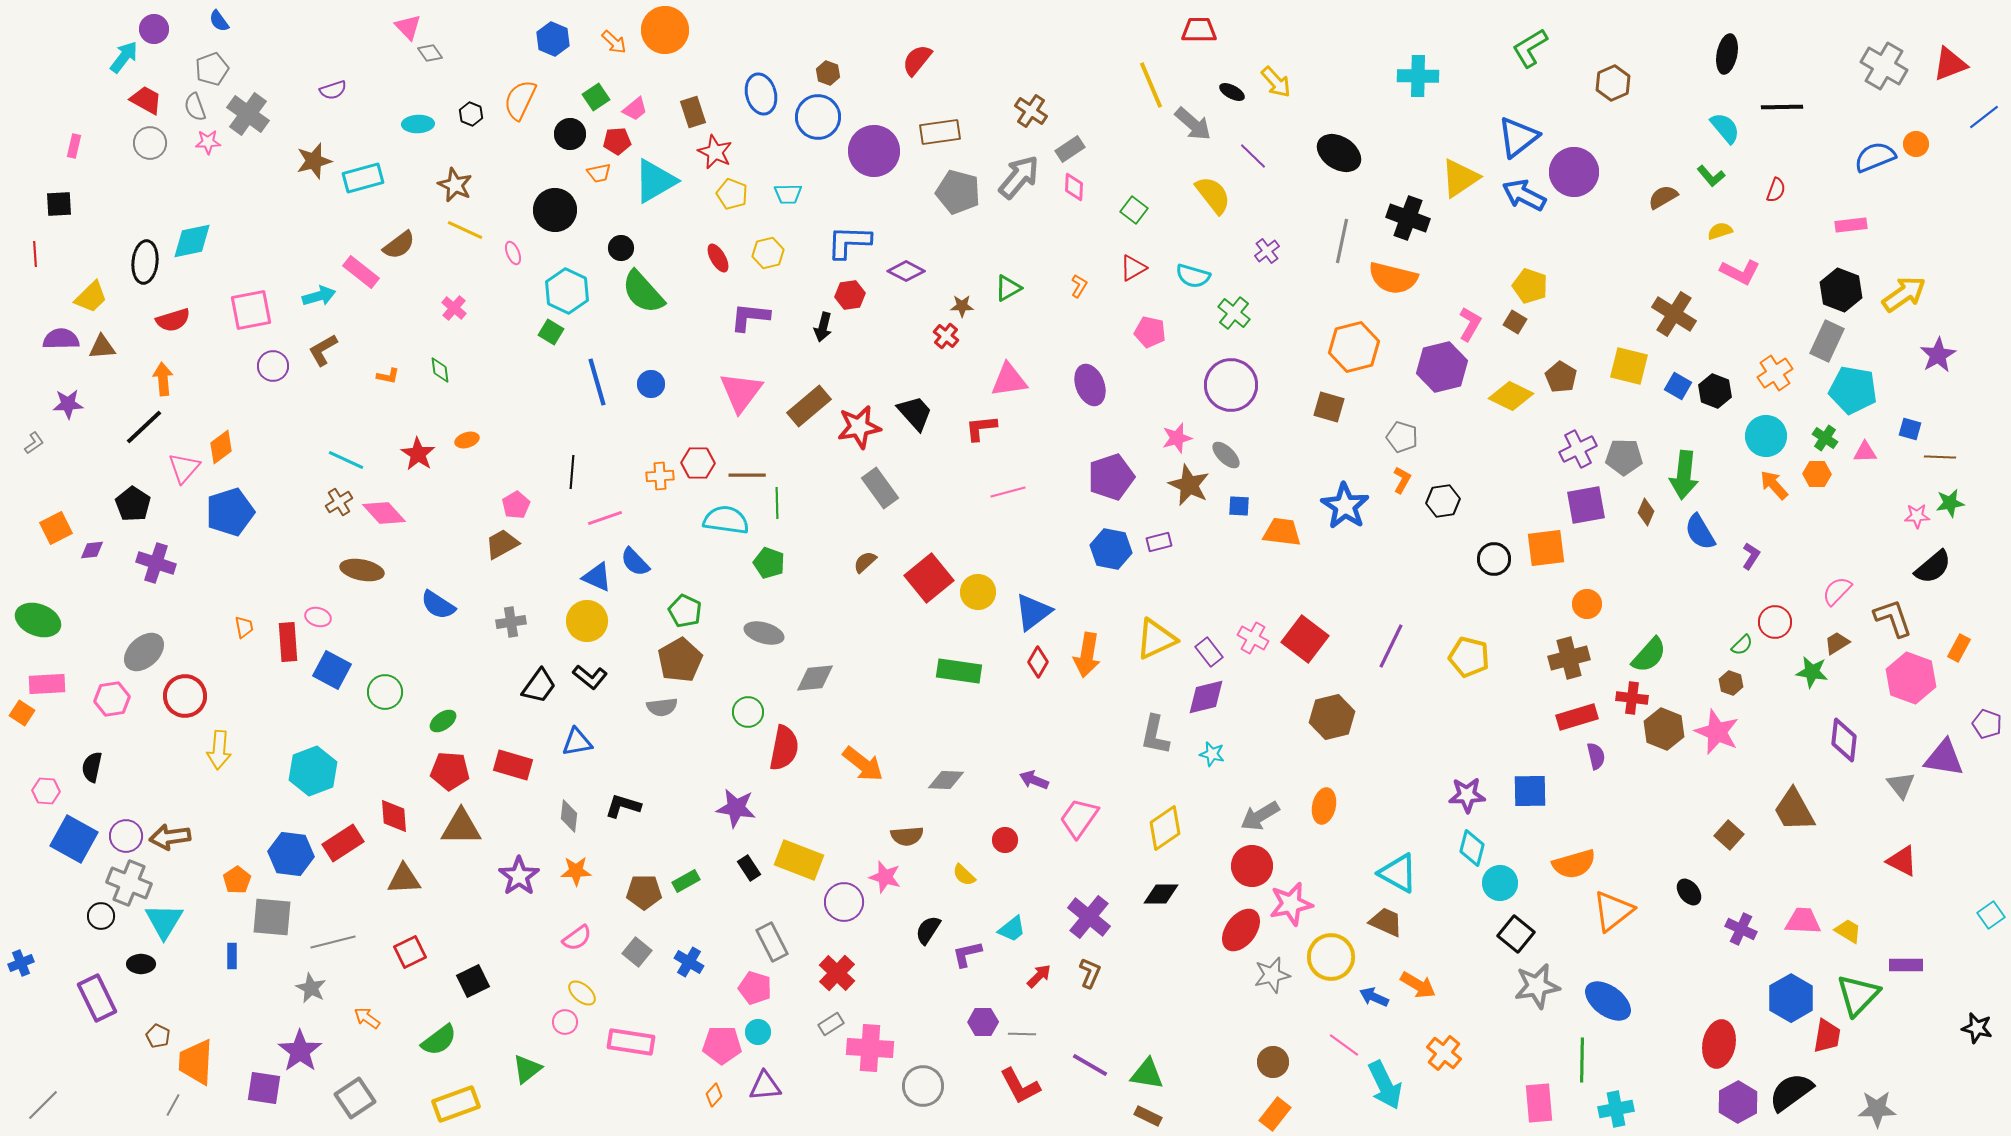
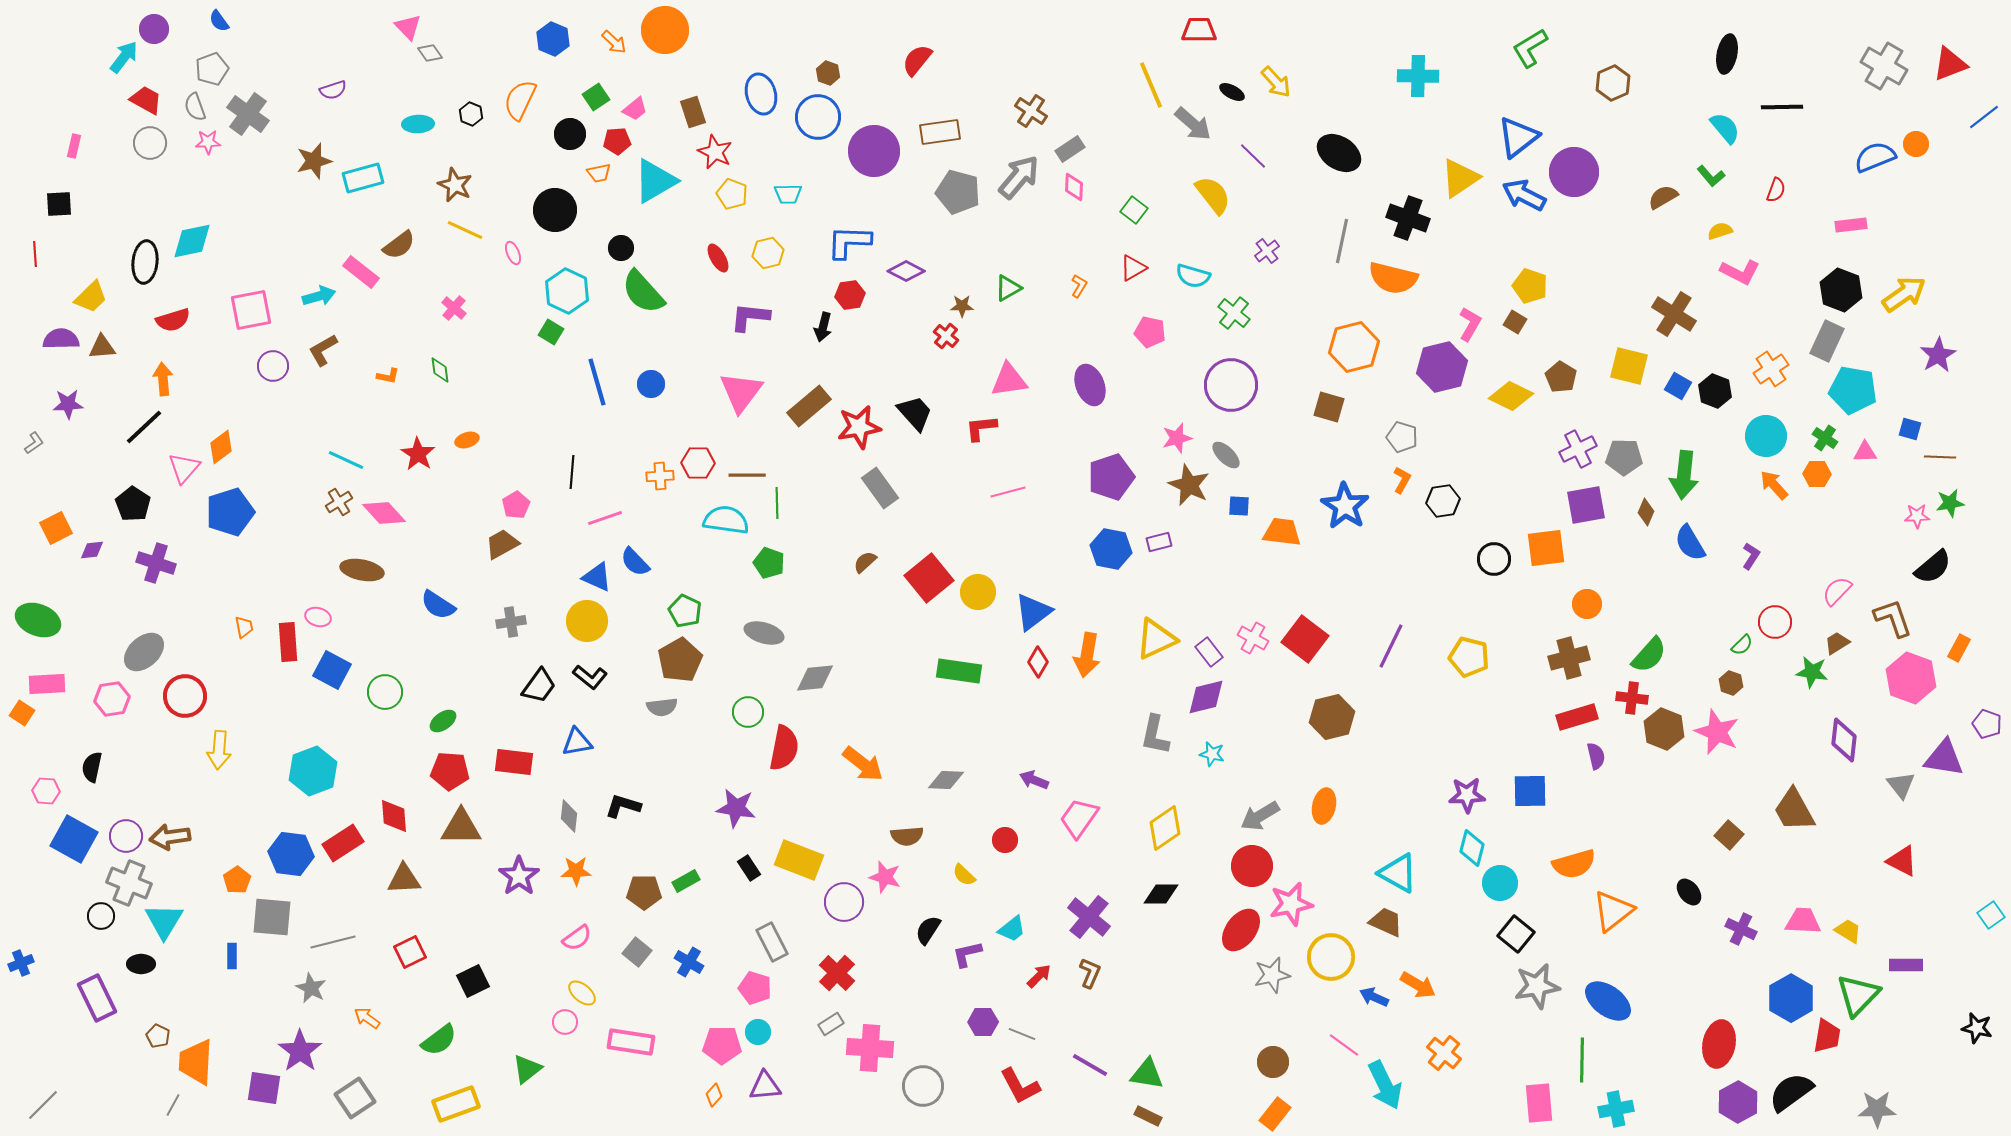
orange cross at (1775, 373): moved 4 px left, 4 px up
blue semicircle at (1700, 532): moved 10 px left, 11 px down
red rectangle at (513, 765): moved 1 px right, 3 px up; rotated 9 degrees counterclockwise
gray line at (1022, 1034): rotated 20 degrees clockwise
